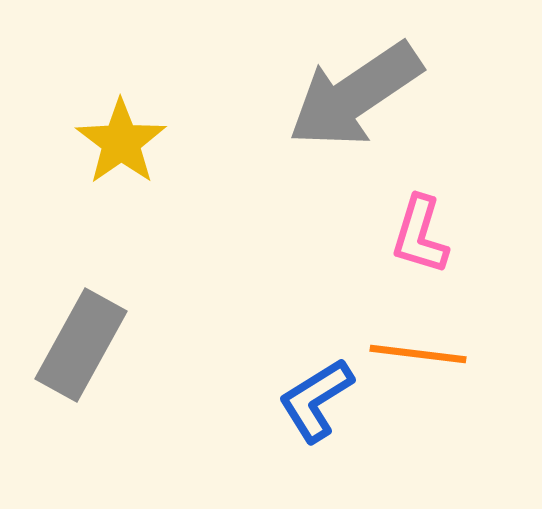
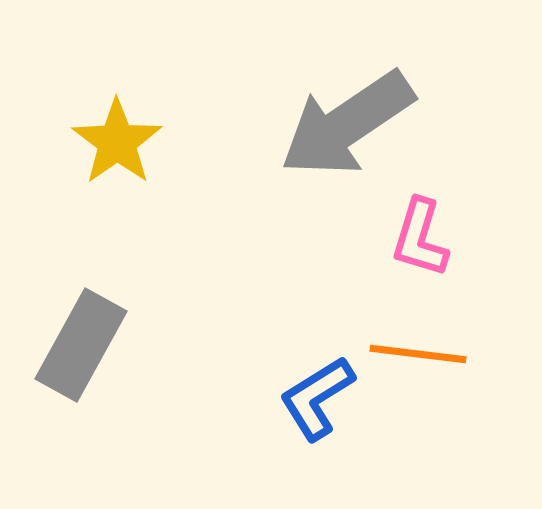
gray arrow: moved 8 px left, 29 px down
yellow star: moved 4 px left
pink L-shape: moved 3 px down
blue L-shape: moved 1 px right, 2 px up
